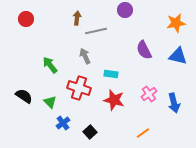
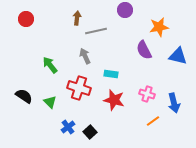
orange star: moved 17 px left, 4 px down
pink cross: moved 2 px left; rotated 35 degrees counterclockwise
blue cross: moved 5 px right, 4 px down
orange line: moved 10 px right, 12 px up
